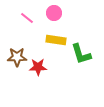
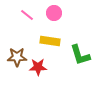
pink line: moved 3 px up
yellow rectangle: moved 6 px left, 1 px down
green L-shape: moved 1 px left, 1 px down
